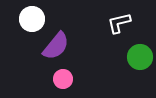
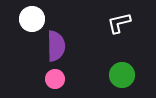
purple semicircle: rotated 40 degrees counterclockwise
green circle: moved 18 px left, 18 px down
pink circle: moved 8 px left
